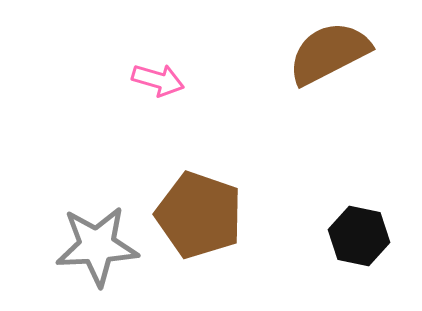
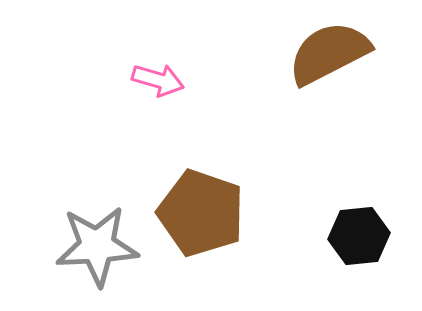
brown pentagon: moved 2 px right, 2 px up
black hexagon: rotated 18 degrees counterclockwise
